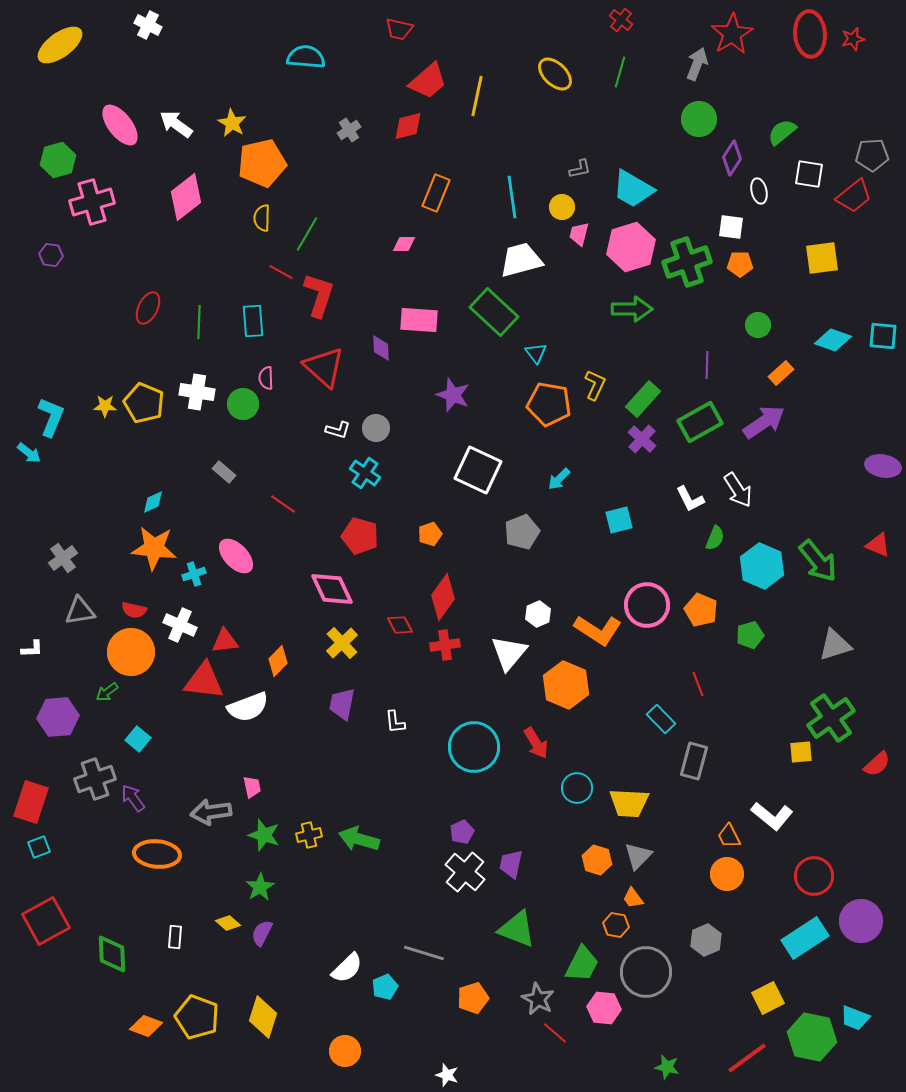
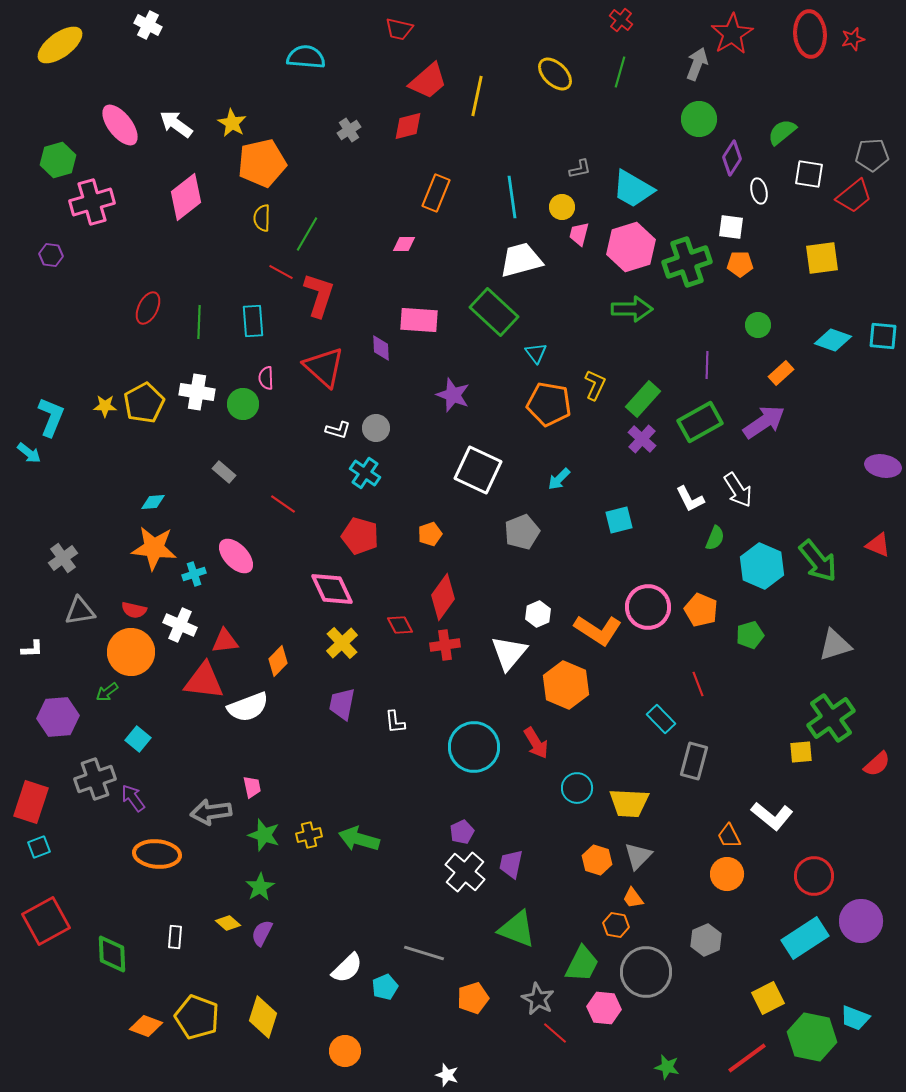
yellow pentagon at (144, 403): rotated 21 degrees clockwise
cyan diamond at (153, 502): rotated 20 degrees clockwise
pink circle at (647, 605): moved 1 px right, 2 px down
